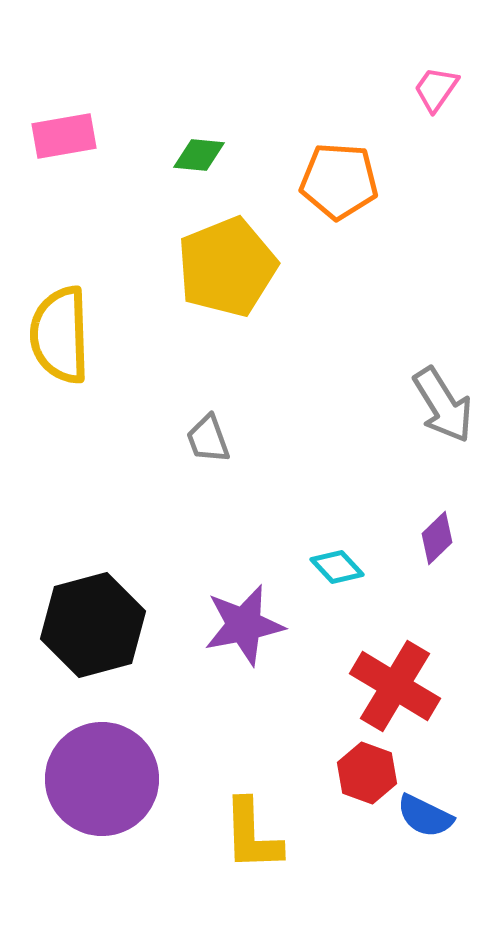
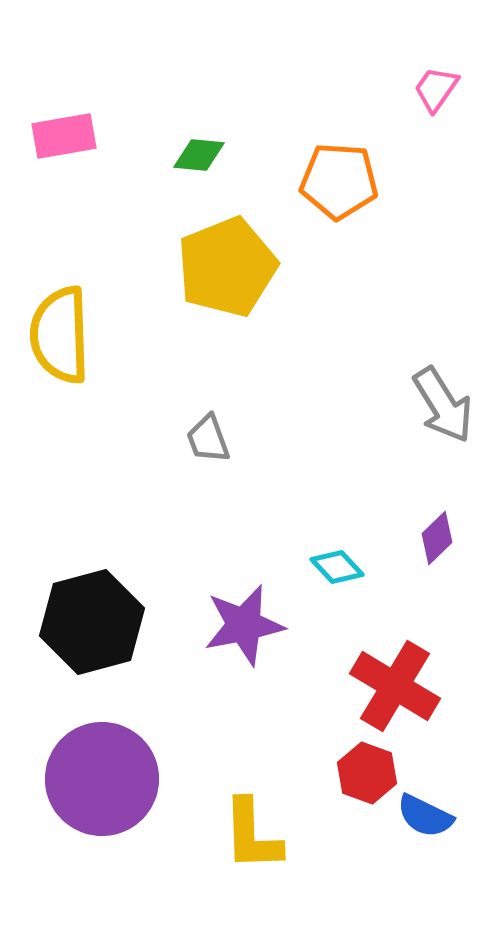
black hexagon: moved 1 px left, 3 px up
